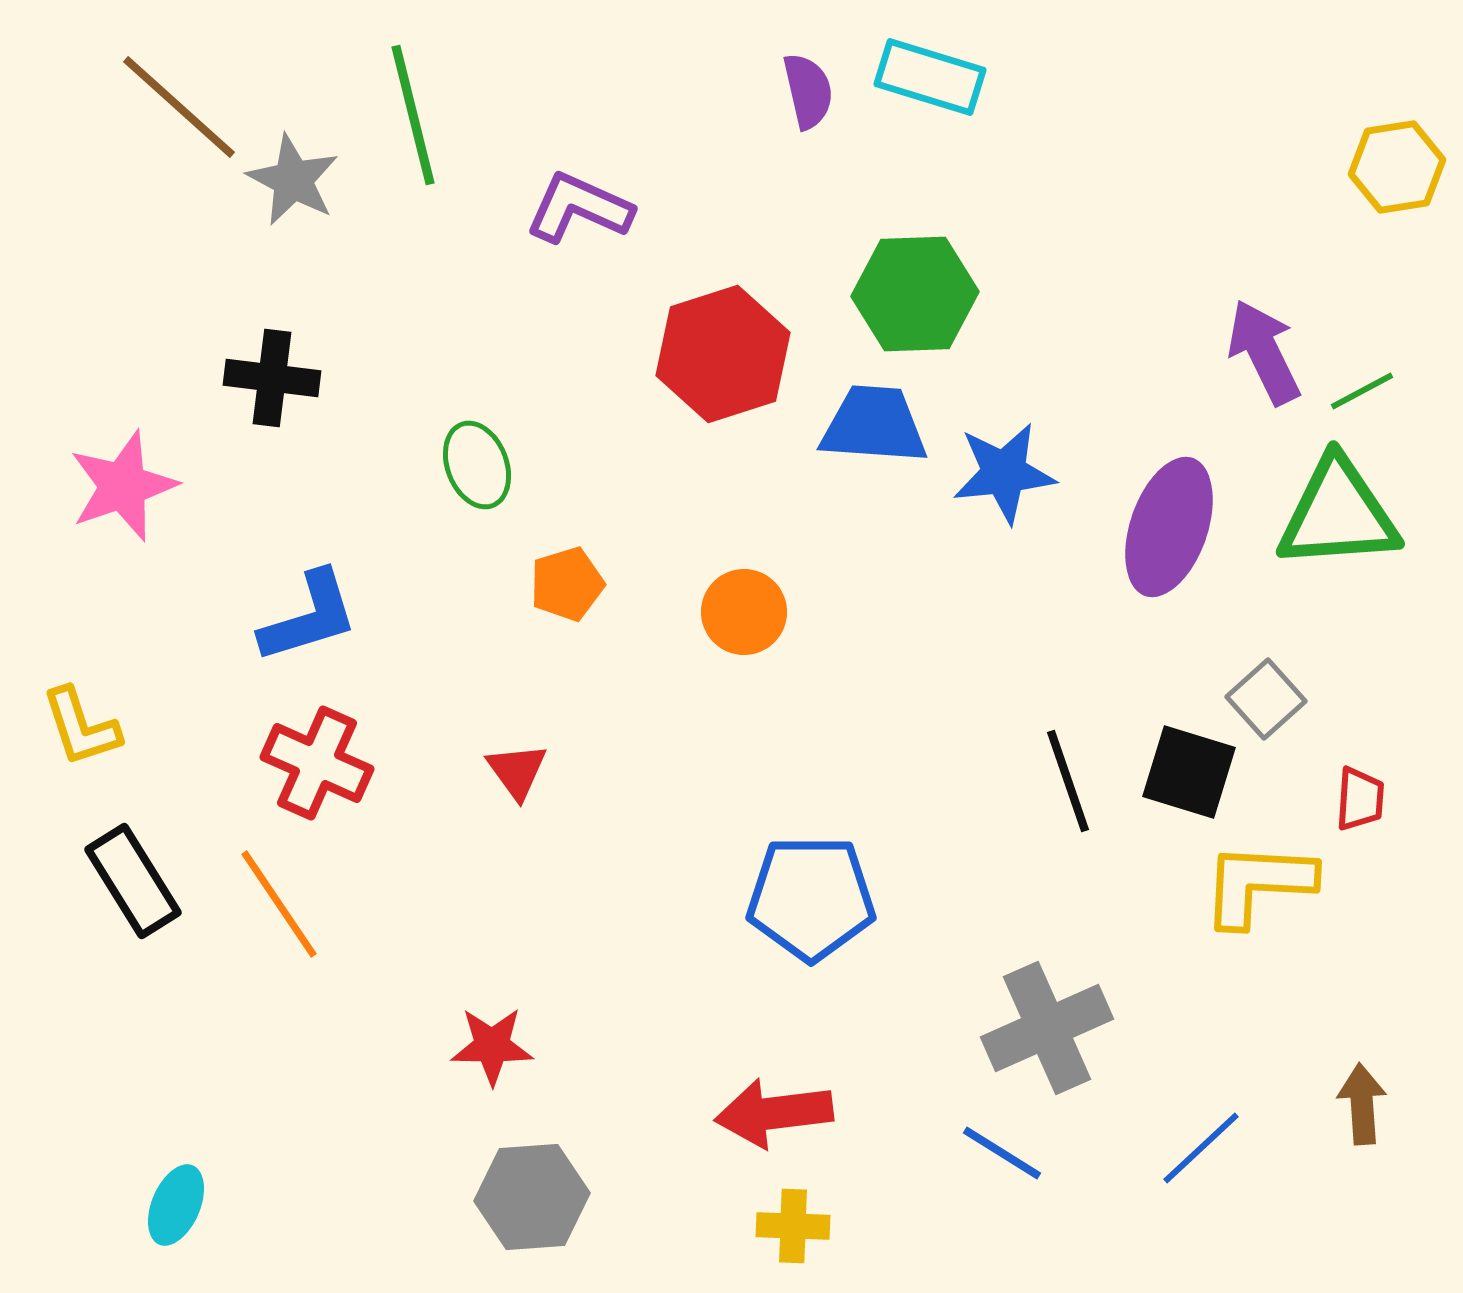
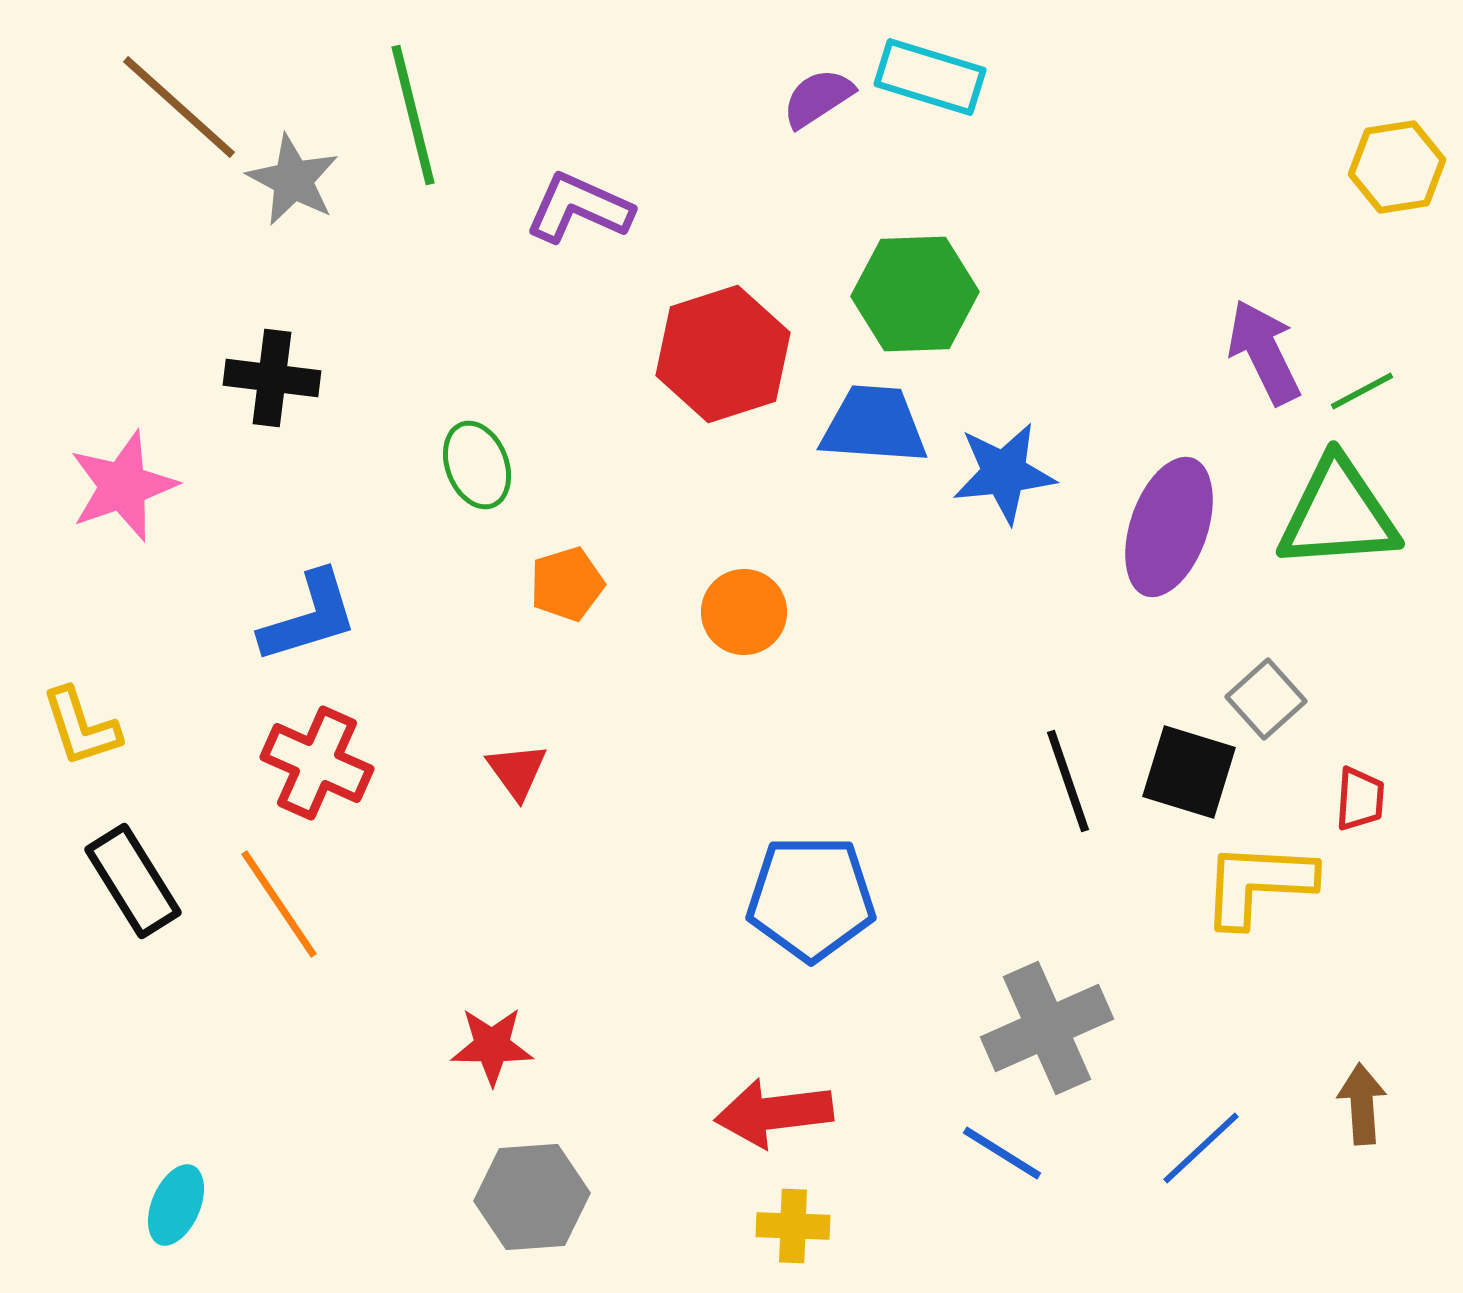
purple semicircle at (808, 91): moved 10 px right, 7 px down; rotated 110 degrees counterclockwise
